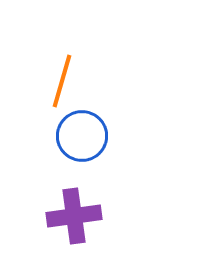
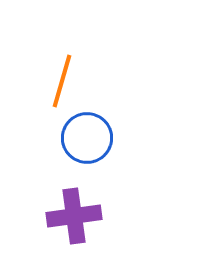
blue circle: moved 5 px right, 2 px down
